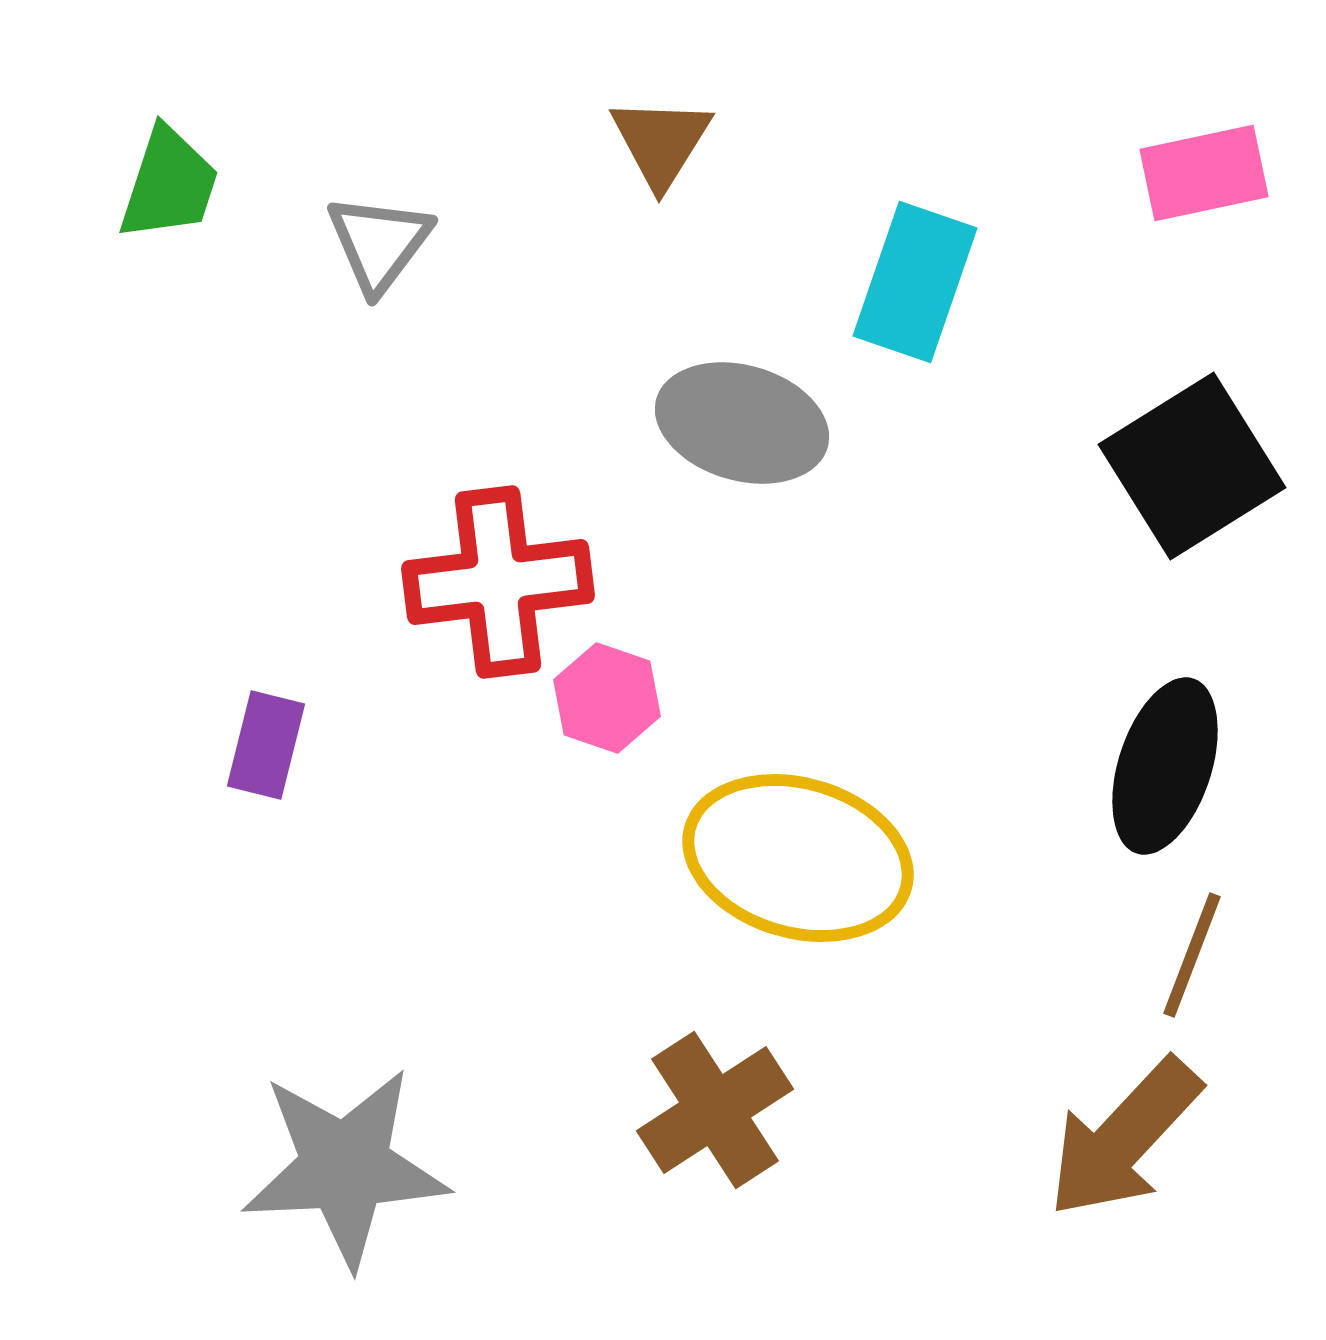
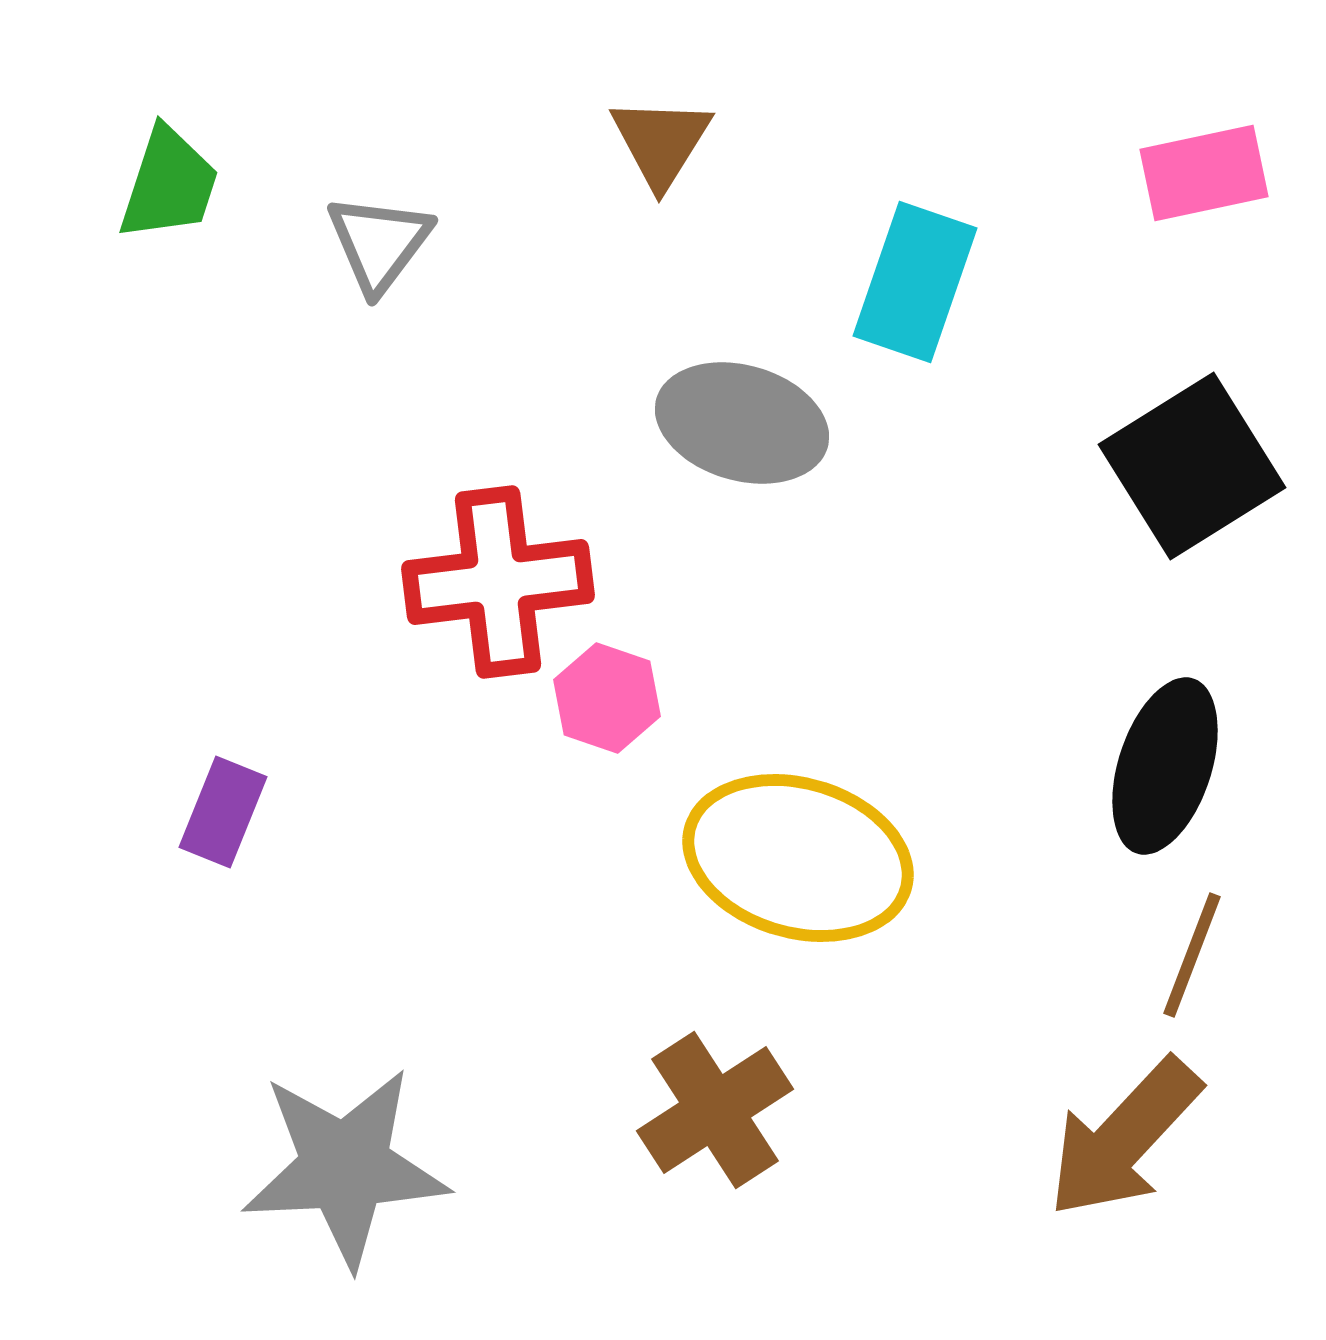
purple rectangle: moved 43 px left, 67 px down; rotated 8 degrees clockwise
